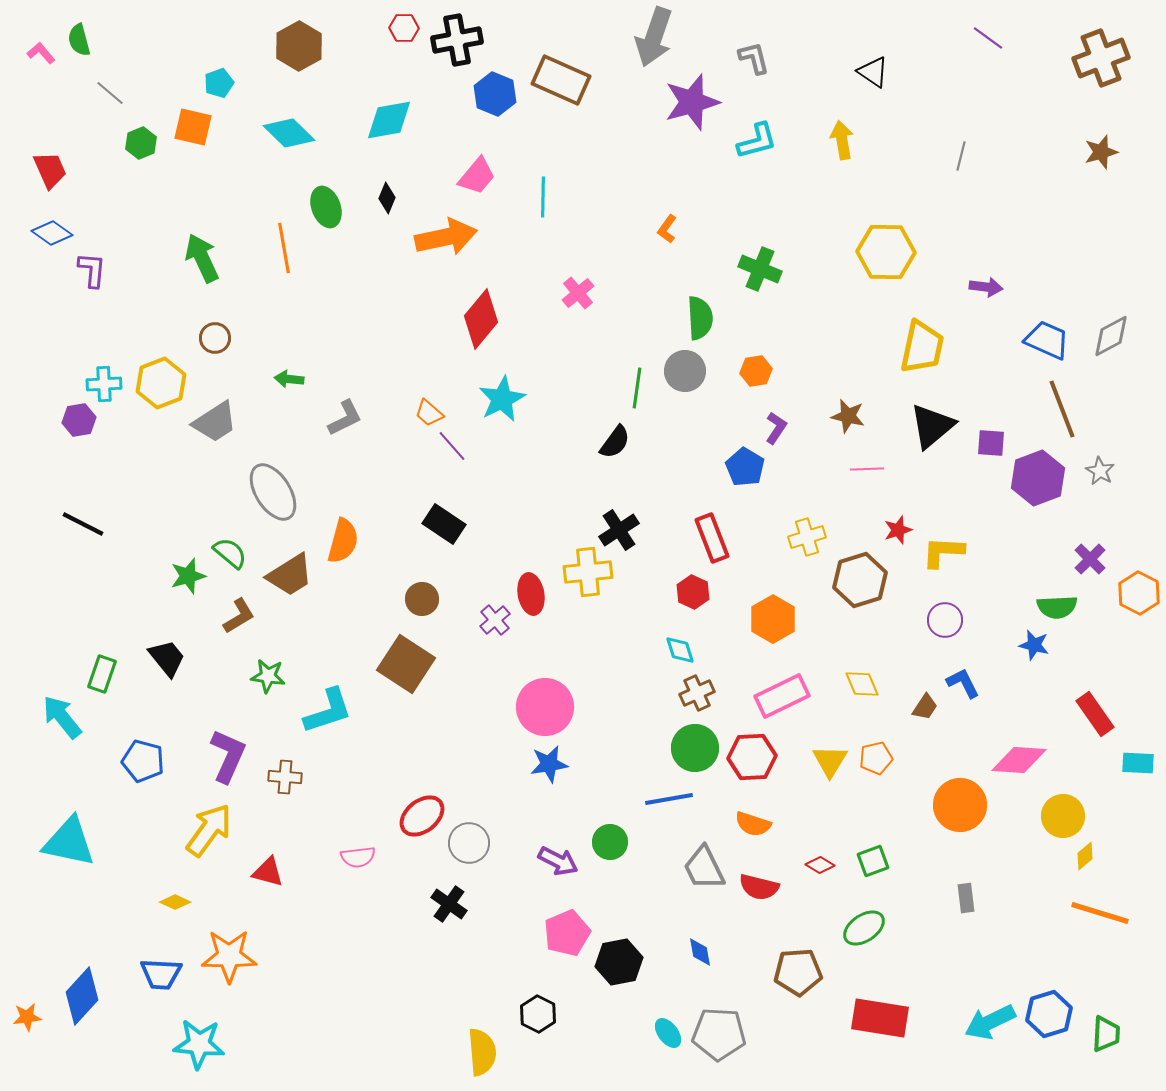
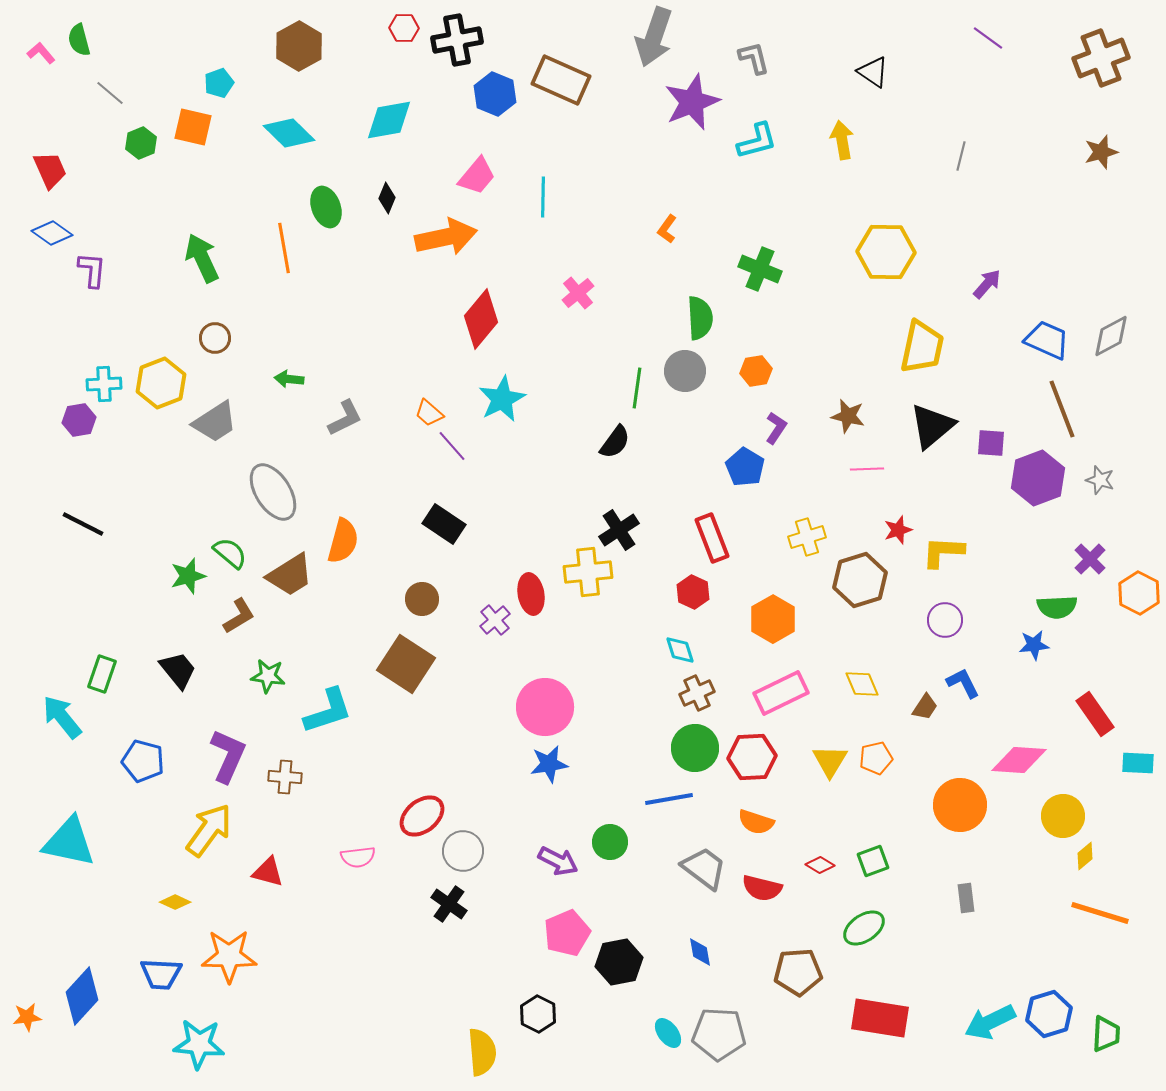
purple star at (692, 102): rotated 6 degrees counterclockwise
purple arrow at (986, 287): moved 1 px right, 3 px up; rotated 56 degrees counterclockwise
gray star at (1100, 471): moved 9 px down; rotated 12 degrees counterclockwise
blue star at (1034, 645): rotated 20 degrees counterclockwise
black trapezoid at (167, 658): moved 11 px right, 12 px down
pink rectangle at (782, 696): moved 1 px left, 3 px up
orange semicircle at (753, 824): moved 3 px right, 2 px up
gray circle at (469, 843): moved 6 px left, 8 px down
gray trapezoid at (704, 868): rotated 153 degrees clockwise
red semicircle at (759, 887): moved 3 px right, 1 px down
